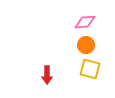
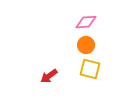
pink diamond: moved 1 px right
red arrow: moved 2 px right, 1 px down; rotated 54 degrees clockwise
